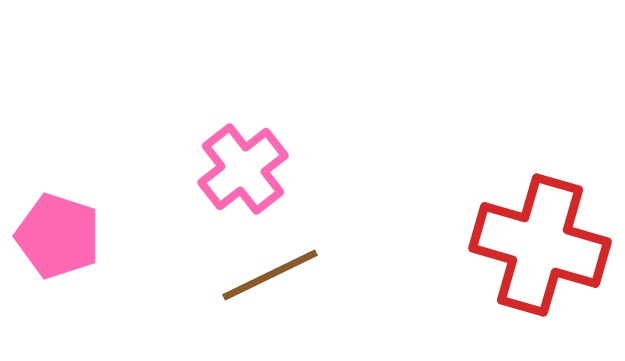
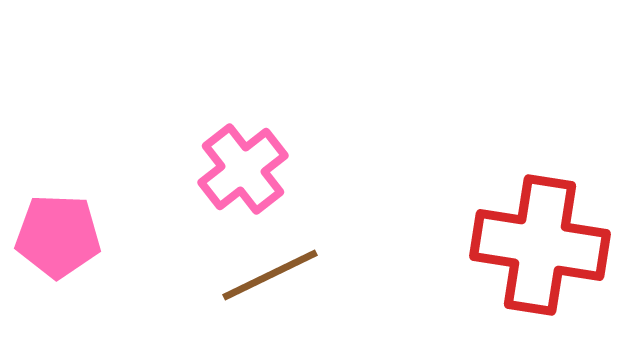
pink pentagon: rotated 16 degrees counterclockwise
red cross: rotated 7 degrees counterclockwise
